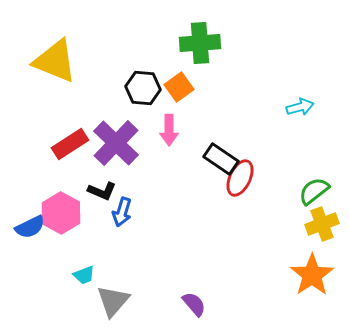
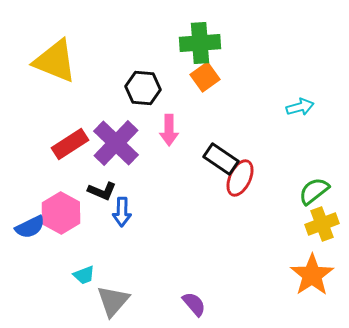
orange square: moved 26 px right, 10 px up
blue arrow: rotated 16 degrees counterclockwise
